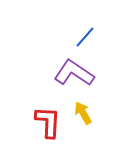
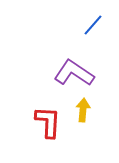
blue line: moved 8 px right, 12 px up
yellow arrow: moved 3 px up; rotated 35 degrees clockwise
